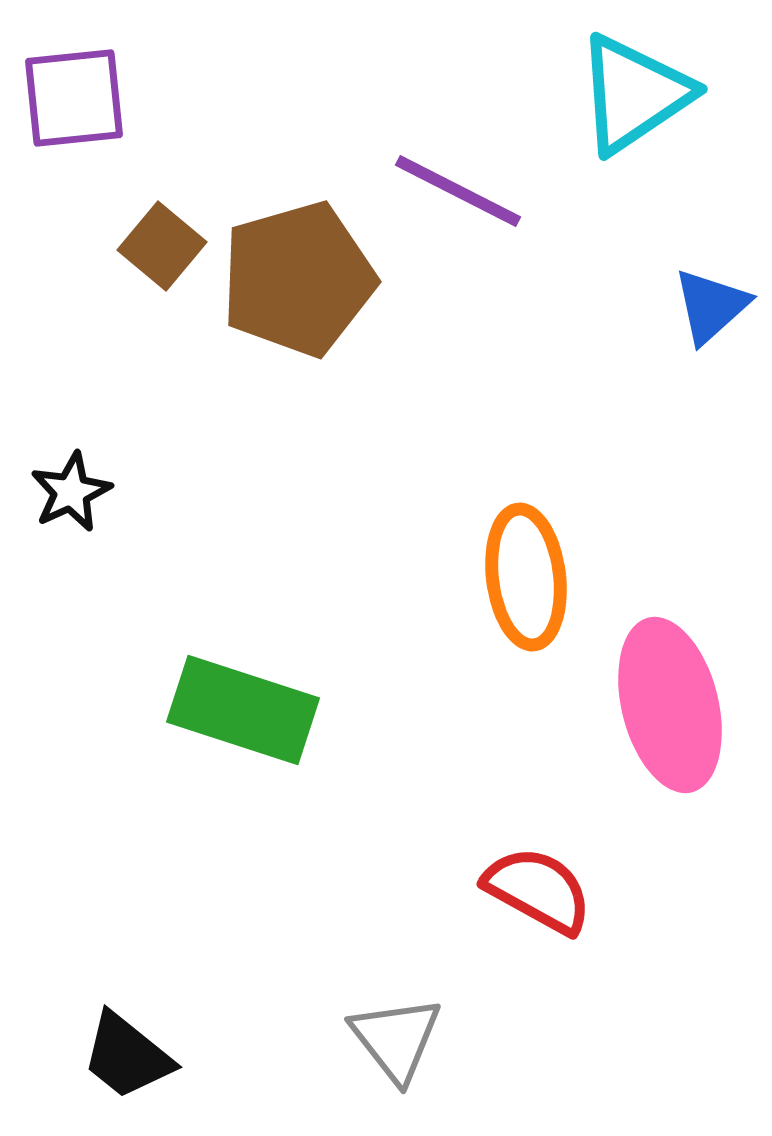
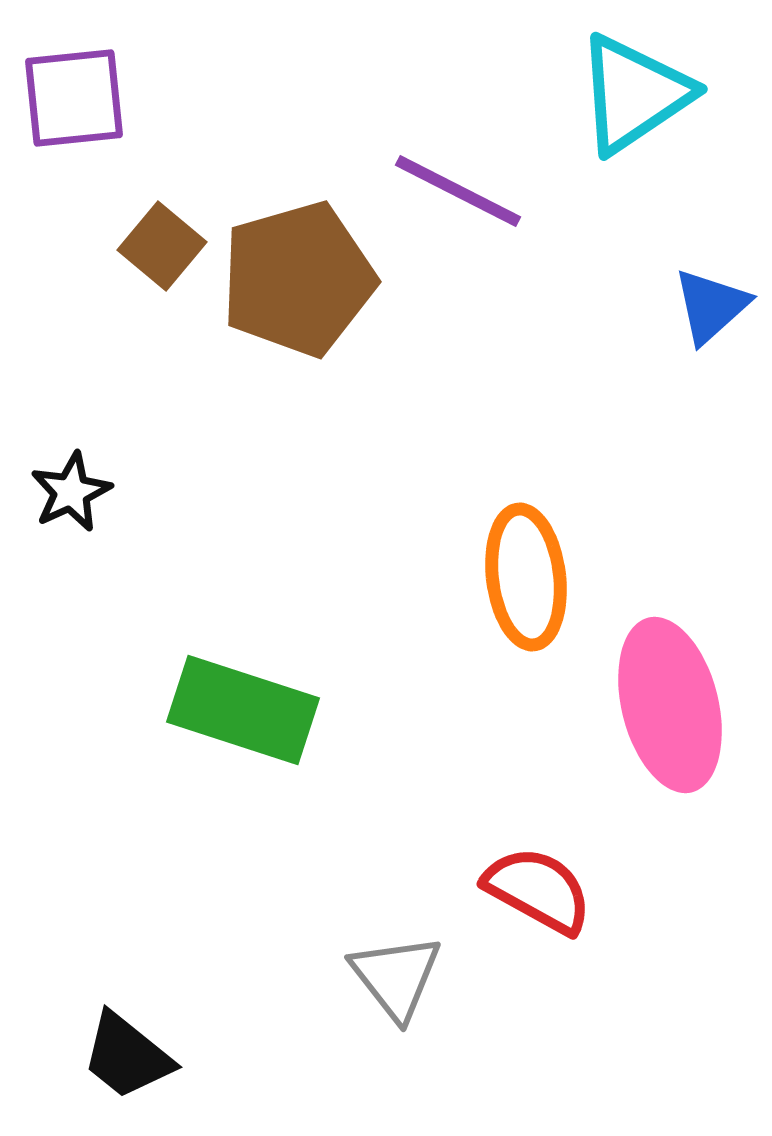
gray triangle: moved 62 px up
